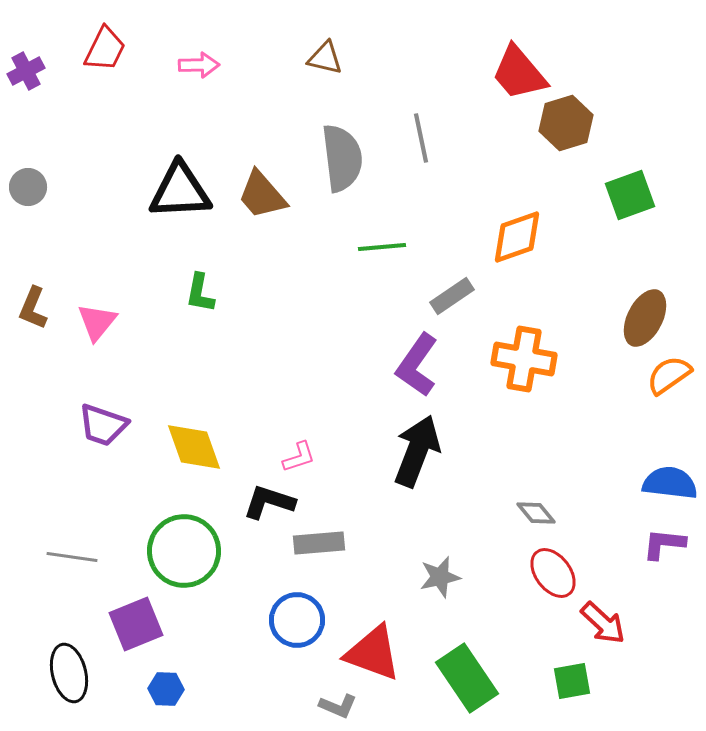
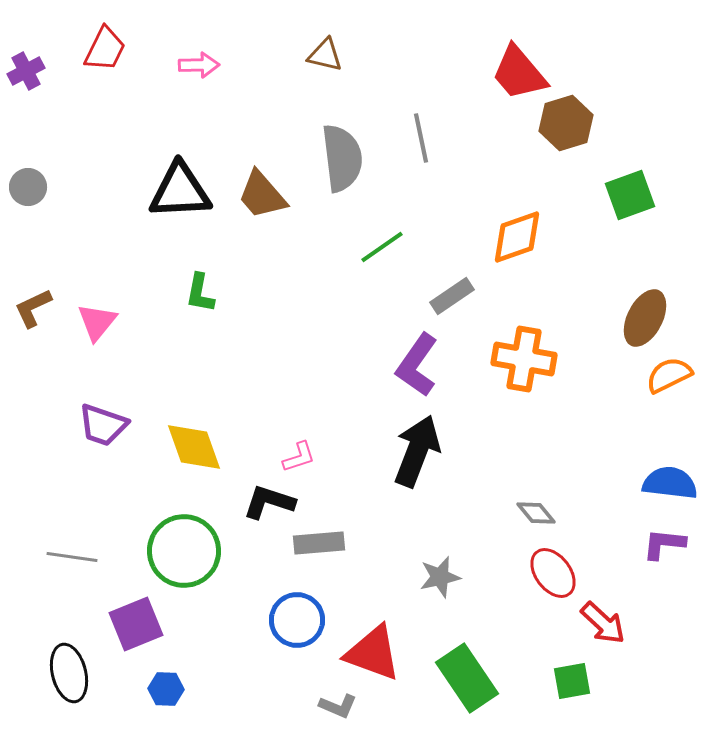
brown triangle at (325, 58): moved 3 px up
green line at (382, 247): rotated 30 degrees counterclockwise
brown L-shape at (33, 308): rotated 42 degrees clockwise
orange semicircle at (669, 375): rotated 9 degrees clockwise
